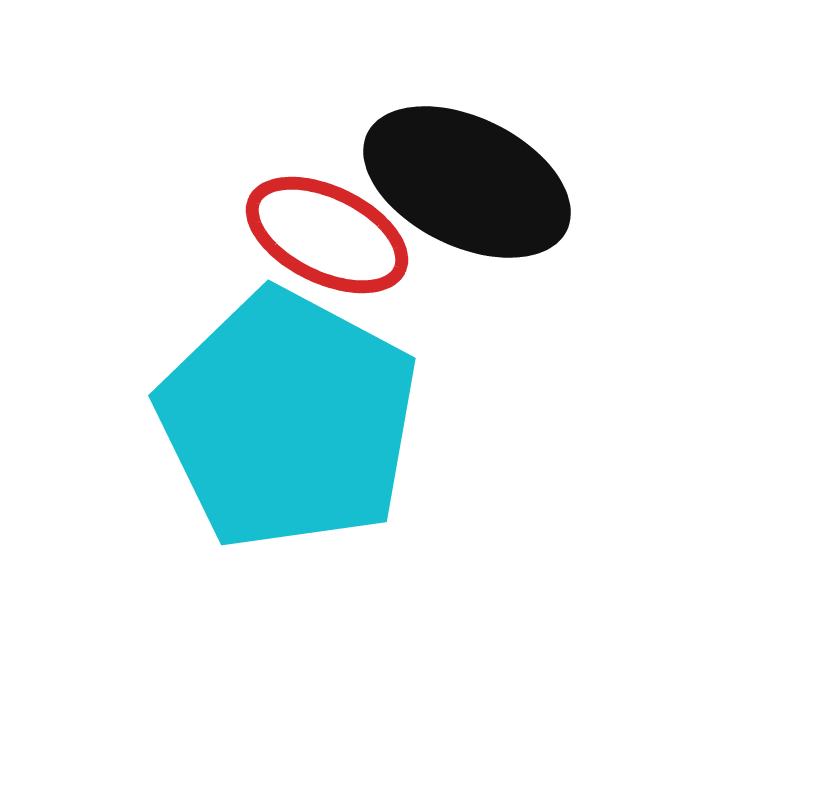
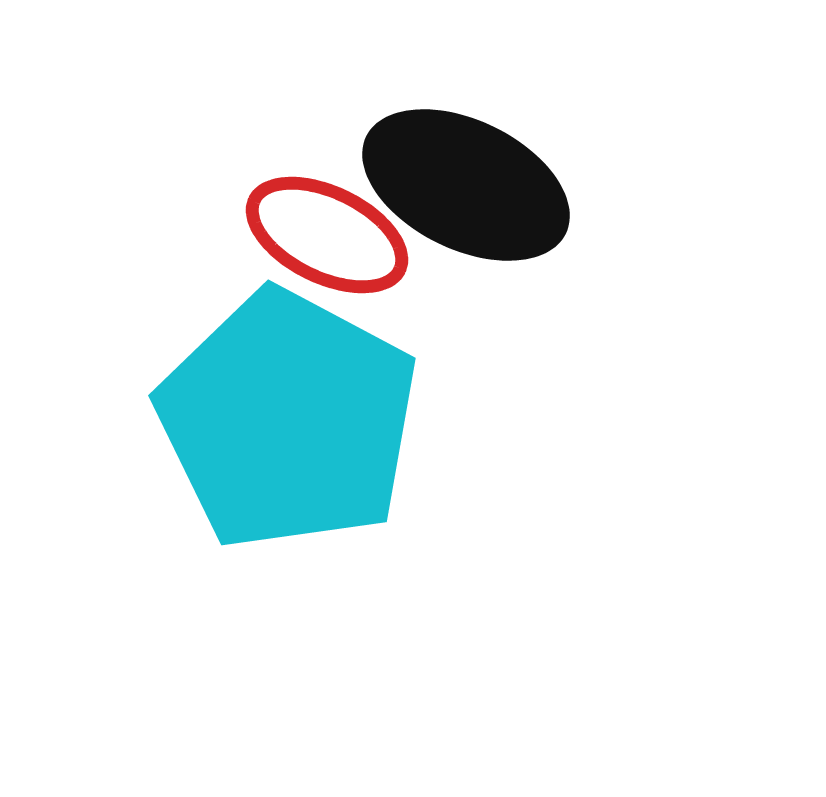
black ellipse: moved 1 px left, 3 px down
